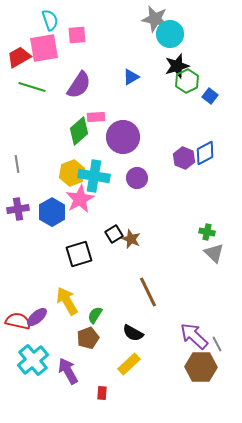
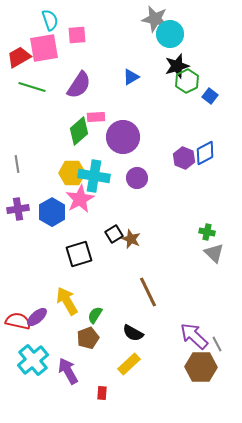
yellow hexagon at (72, 173): rotated 20 degrees clockwise
